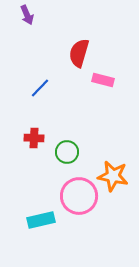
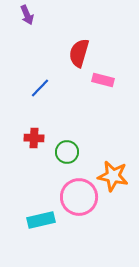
pink circle: moved 1 px down
